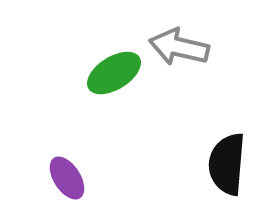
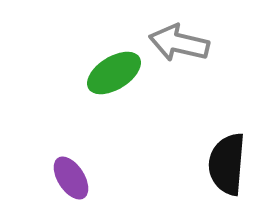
gray arrow: moved 4 px up
purple ellipse: moved 4 px right
